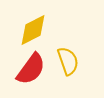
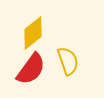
yellow diamond: moved 3 px down; rotated 12 degrees counterclockwise
